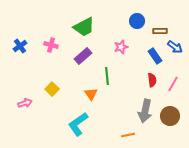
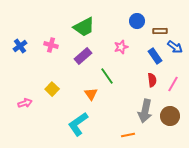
green line: rotated 30 degrees counterclockwise
